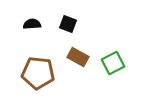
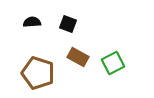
black semicircle: moved 2 px up
brown pentagon: rotated 12 degrees clockwise
